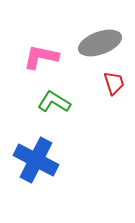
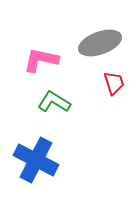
pink L-shape: moved 3 px down
